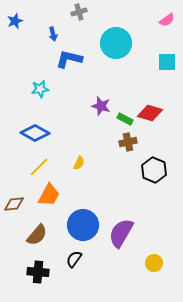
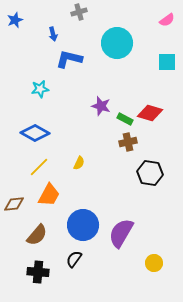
blue star: moved 1 px up
cyan circle: moved 1 px right
black hexagon: moved 4 px left, 3 px down; rotated 15 degrees counterclockwise
